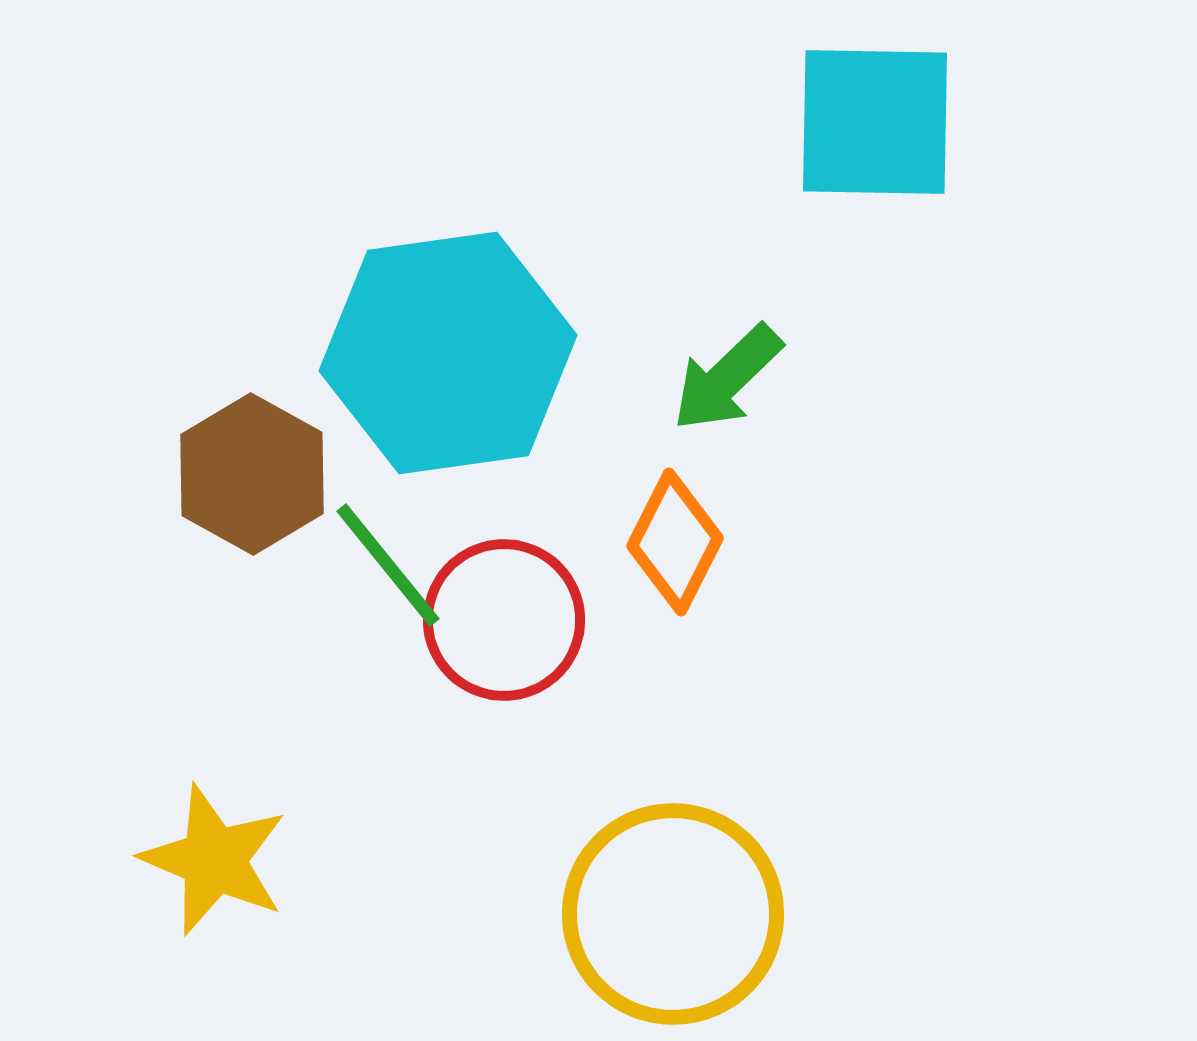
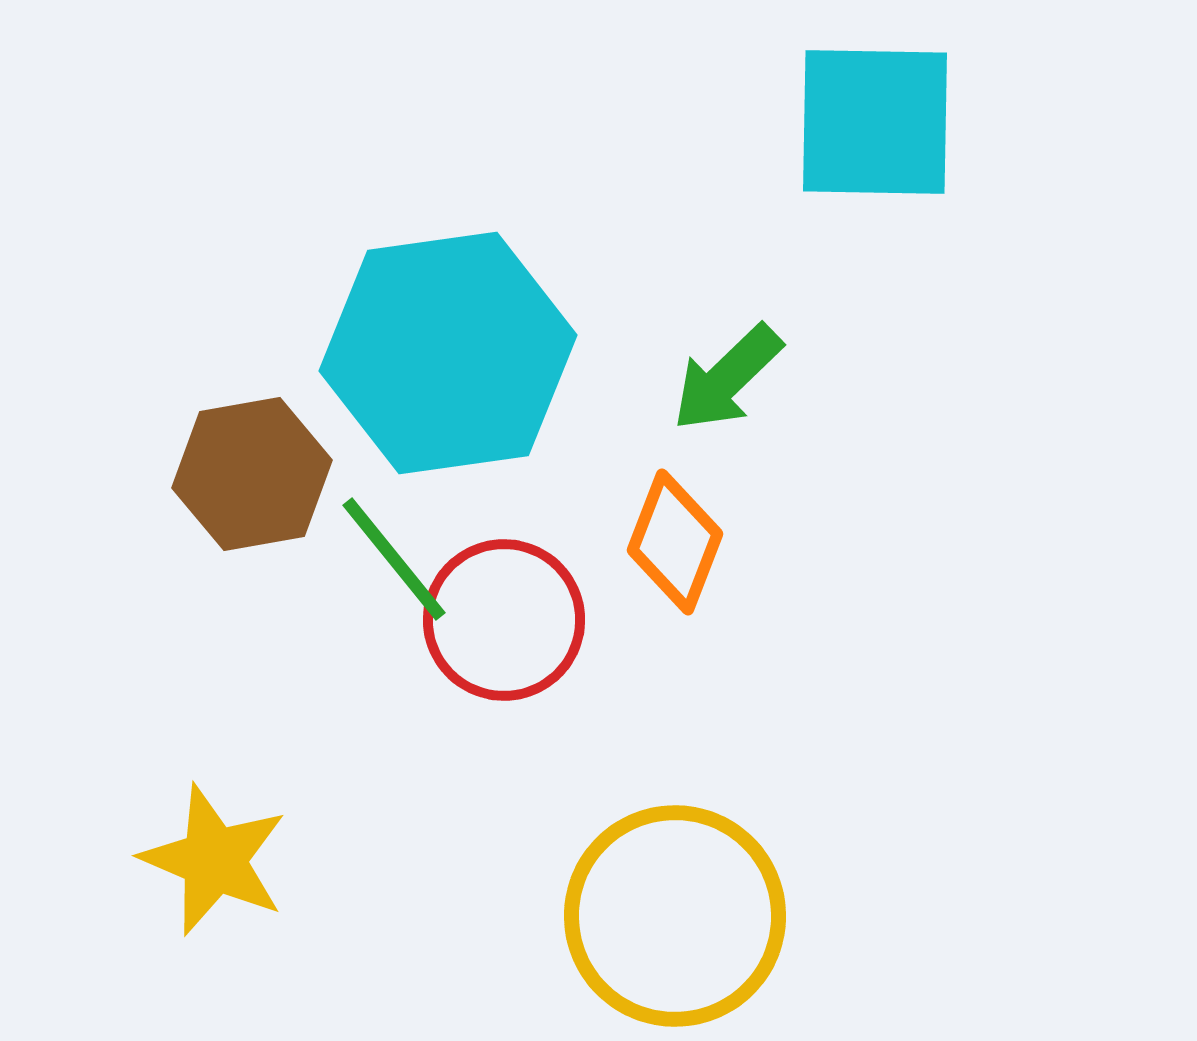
brown hexagon: rotated 21 degrees clockwise
orange diamond: rotated 6 degrees counterclockwise
green line: moved 6 px right, 6 px up
yellow circle: moved 2 px right, 2 px down
